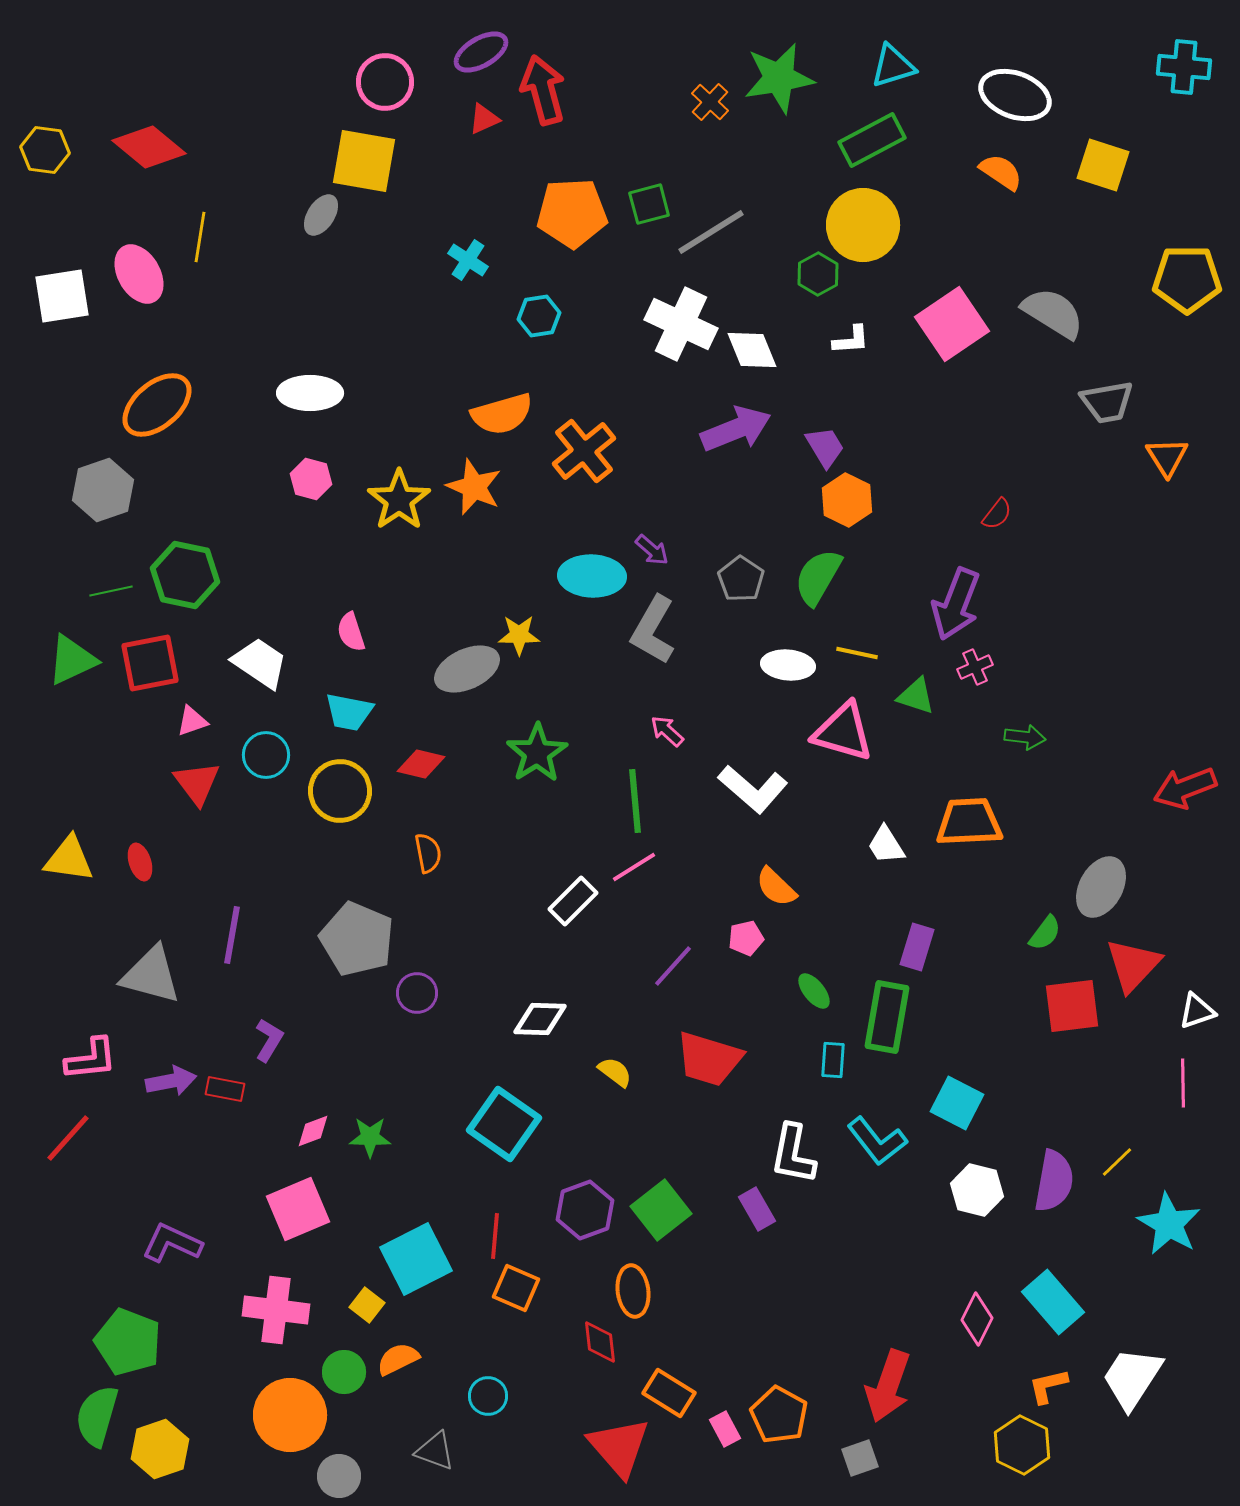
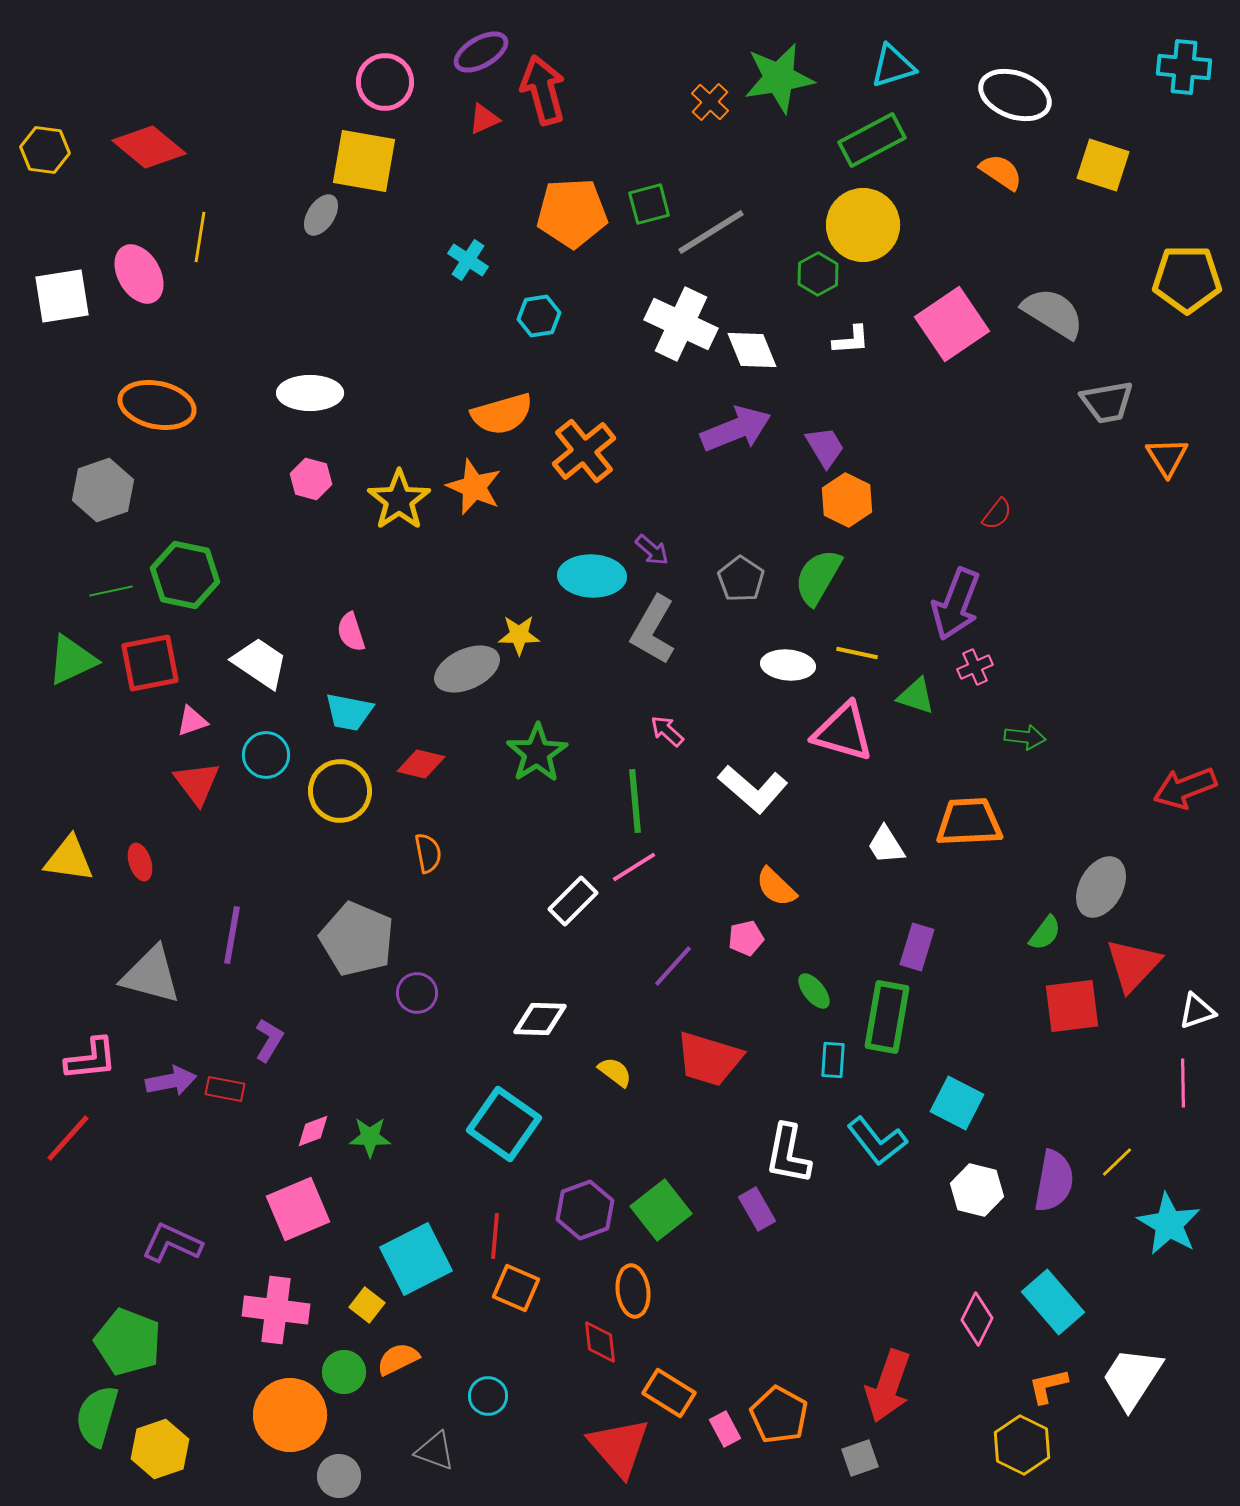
orange ellipse at (157, 405): rotated 52 degrees clockwise
white L-shape at (793, 1154): moved 5 px left
